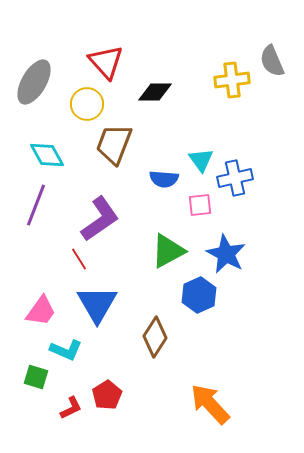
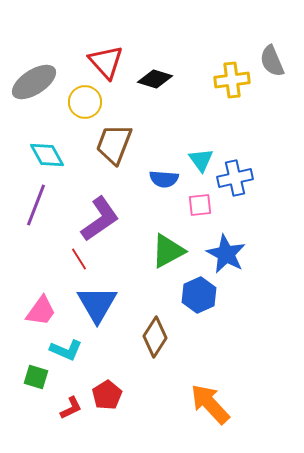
gray ellipse: rotated 27 degrees clockwise
black diamond: moved 13 px up; rotated 16 degrees clockwise
yellow circle: moved 2 px left, 2 px up
